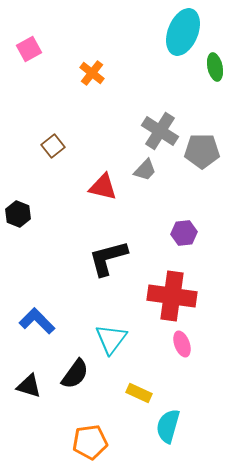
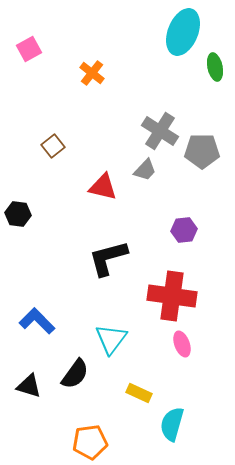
black hexagon: rotated 15 degrees counterclockwise
purple hexagon: moved 3 px up
cyan semicircle: moved 4 px right, 2 px up
